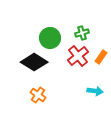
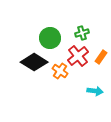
orange cross: moved 22 px right, 24 px up
